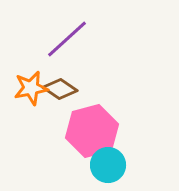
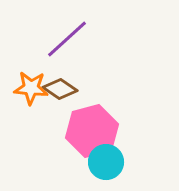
orange star: rotated 16 degrees clockwise
cyan circle: moved 2 px left, 3 px up
